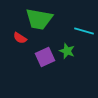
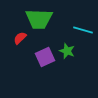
green trapezoid: rotated 8 degrees counterclockwise
cyan line: moved 1 px left, 1 px up
red semicircle: rotated 104 degrees clockwise
